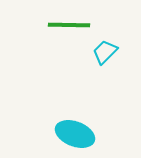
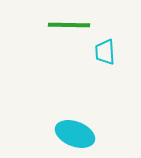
cyan trapezoid: rotated 48 degrees counterclockwise
